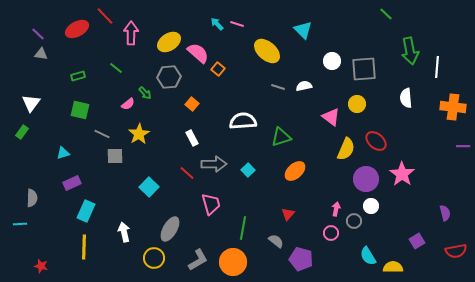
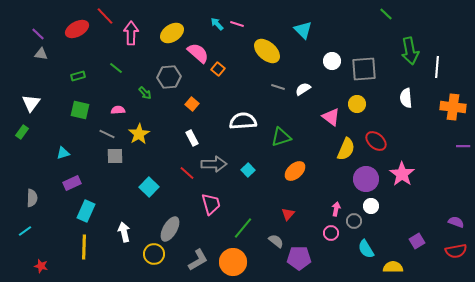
yellow ellipse at (169, 42): moved 3 px right, 9 px up
white semicircle at (304, 86): moved 1 px left, 3 px down; rotated 21 degrees counterclockwise
pink semicircle at (128, 104): moved 10 px left, 6 px down; rotated 144 degrees counterclockwise
gray line at (102, 134): moved 5 px right
purple semicircle at (445, 213): moved 11 px right, 9 px down; rotated 56 degrees counterclockwise
cyan line at (20, 224): moved 5 px right, 7 px down; rotated 32 degrees counterclockwise
green line at (243, 228): rotated 30 degrees clockwise
cyan semicircle at (368, 256): moved 2 px left, 7 px up
yellow circle at (154, 258): moved 4 px up
purple pentagon at (301, 259): moved 2 px left, 1 px up; rotated 15 degrees counterclockwise
